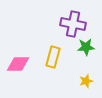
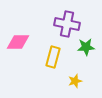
purple cross: moved 6 px left
pink diamond: moved 22 px up
yellow star: moved 11 px left
